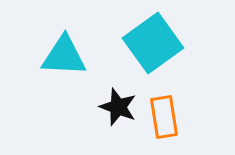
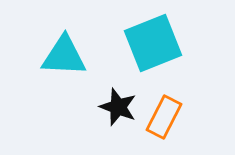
cyan square: rotated 14 degrees clockwise
orange rectangle: rotated 36 degrees clockwise
